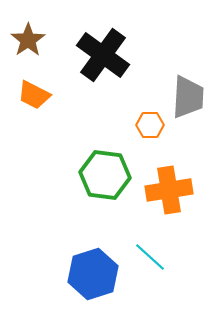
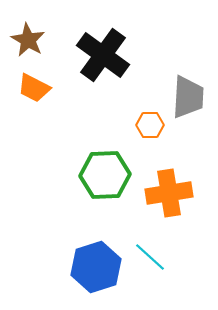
brown star: rotated 8 degrees counterclockwise
orange trapezoid: moved 7 px up
green hexagon: rotated 9 degrees counterclockwise
orange cross: moved 3 px down
blue hexagon: moved 3 px right, 7 px up
